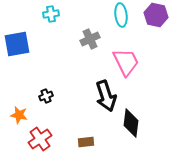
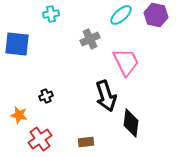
cyan ellipse: rotated 55 degrees clockwise
blue square: rotated 16 degrees clockwise
